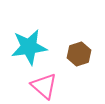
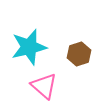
cyan star: rotated 6 degrees counterclockwise
